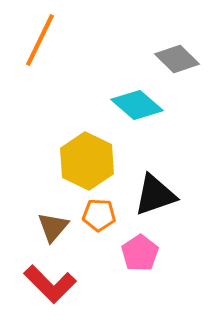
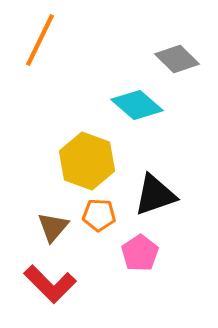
yellow hexagon: rotated 6 degrees counterclockwise
